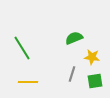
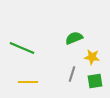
green line: rotated 35 degrees counterclockwise
